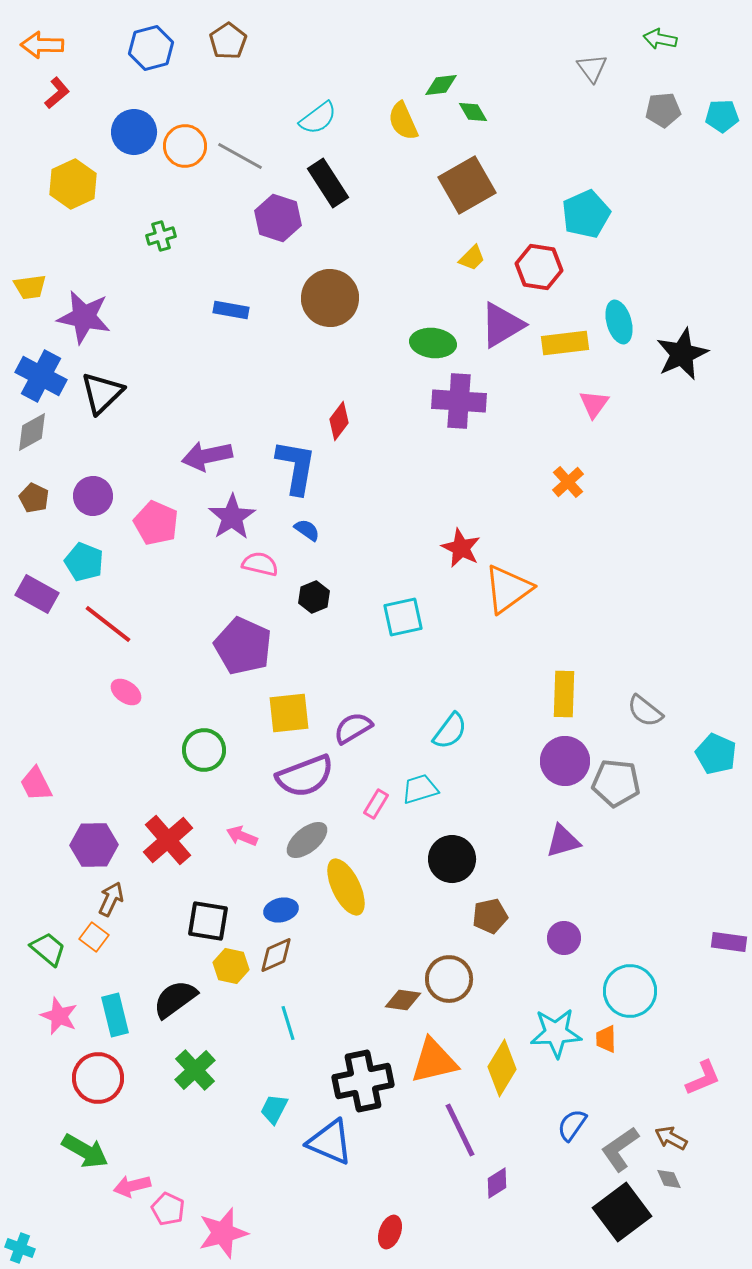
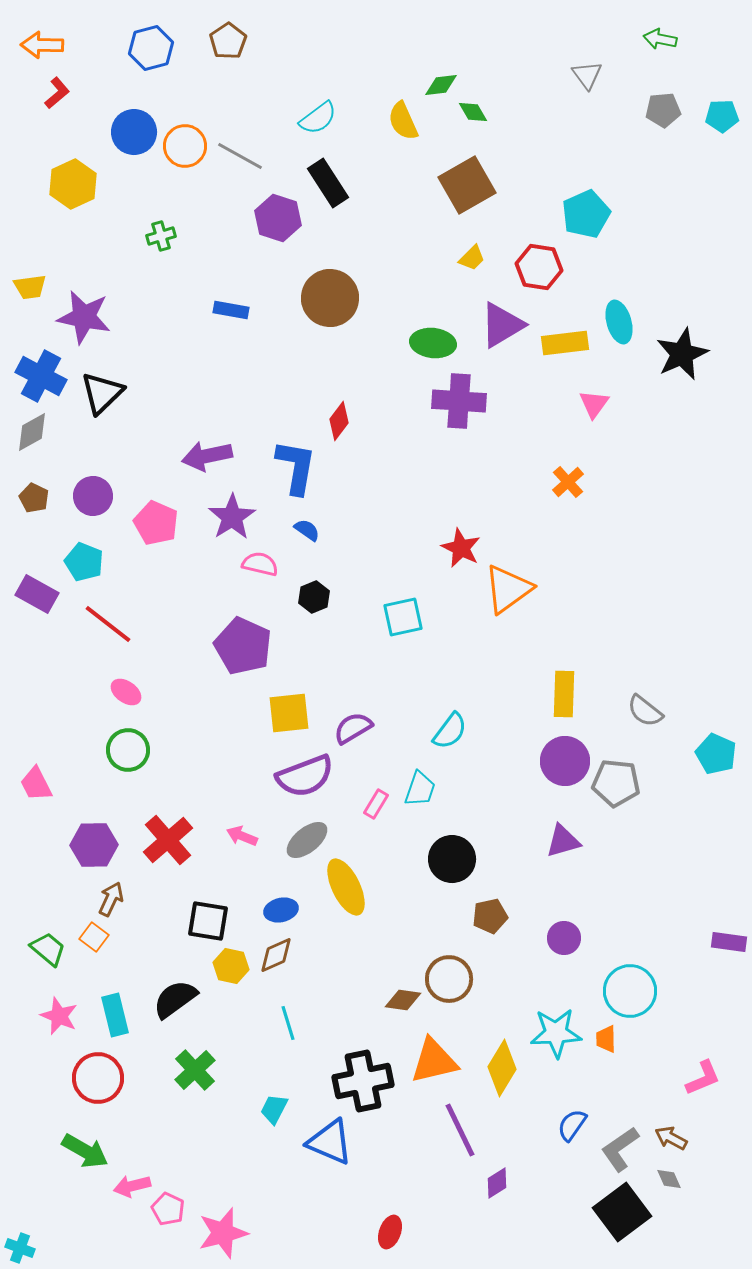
gray triangle at (592, 68): moved 5 px left, 7 px down
green circle at (204, 750): moved 76 px left
cyan trapezoid at (420, 789): rotated 126 degrees clockwise
